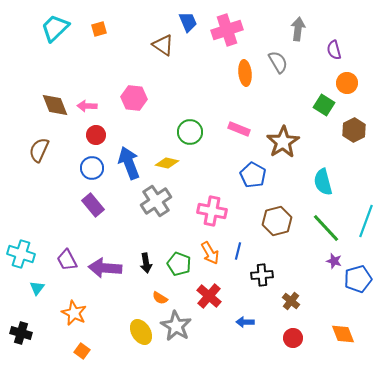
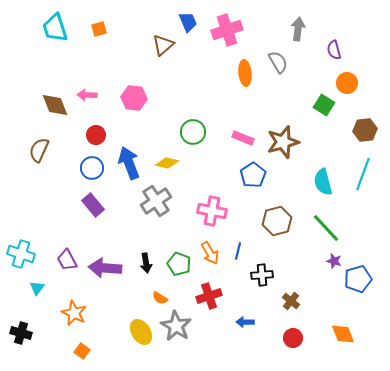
cyan trapezoid at (55, 28): rotated 64 degrees counterclockwise
brown triangle at (163, 45): rotated 45 degrees clockwise
pink arrow at (87, 106): moved 11 px up
pink rectangle at (239, 129): moved 4 px right, 9 px down
brown hexagon at (354, 130): moved 11 px right; rotated 20 degrees clockwise
green circle at (190, 132): moved 3 px right
brown star at (283, 142): rotated 16 degrees clockwise
blue pentagon at (253, 175): rotated 10 degrees clockwise
cyan line at (366, 221): moved 3 px left, 47 px up
red cross at (209, 296): rotated 30 degrees clockwise
